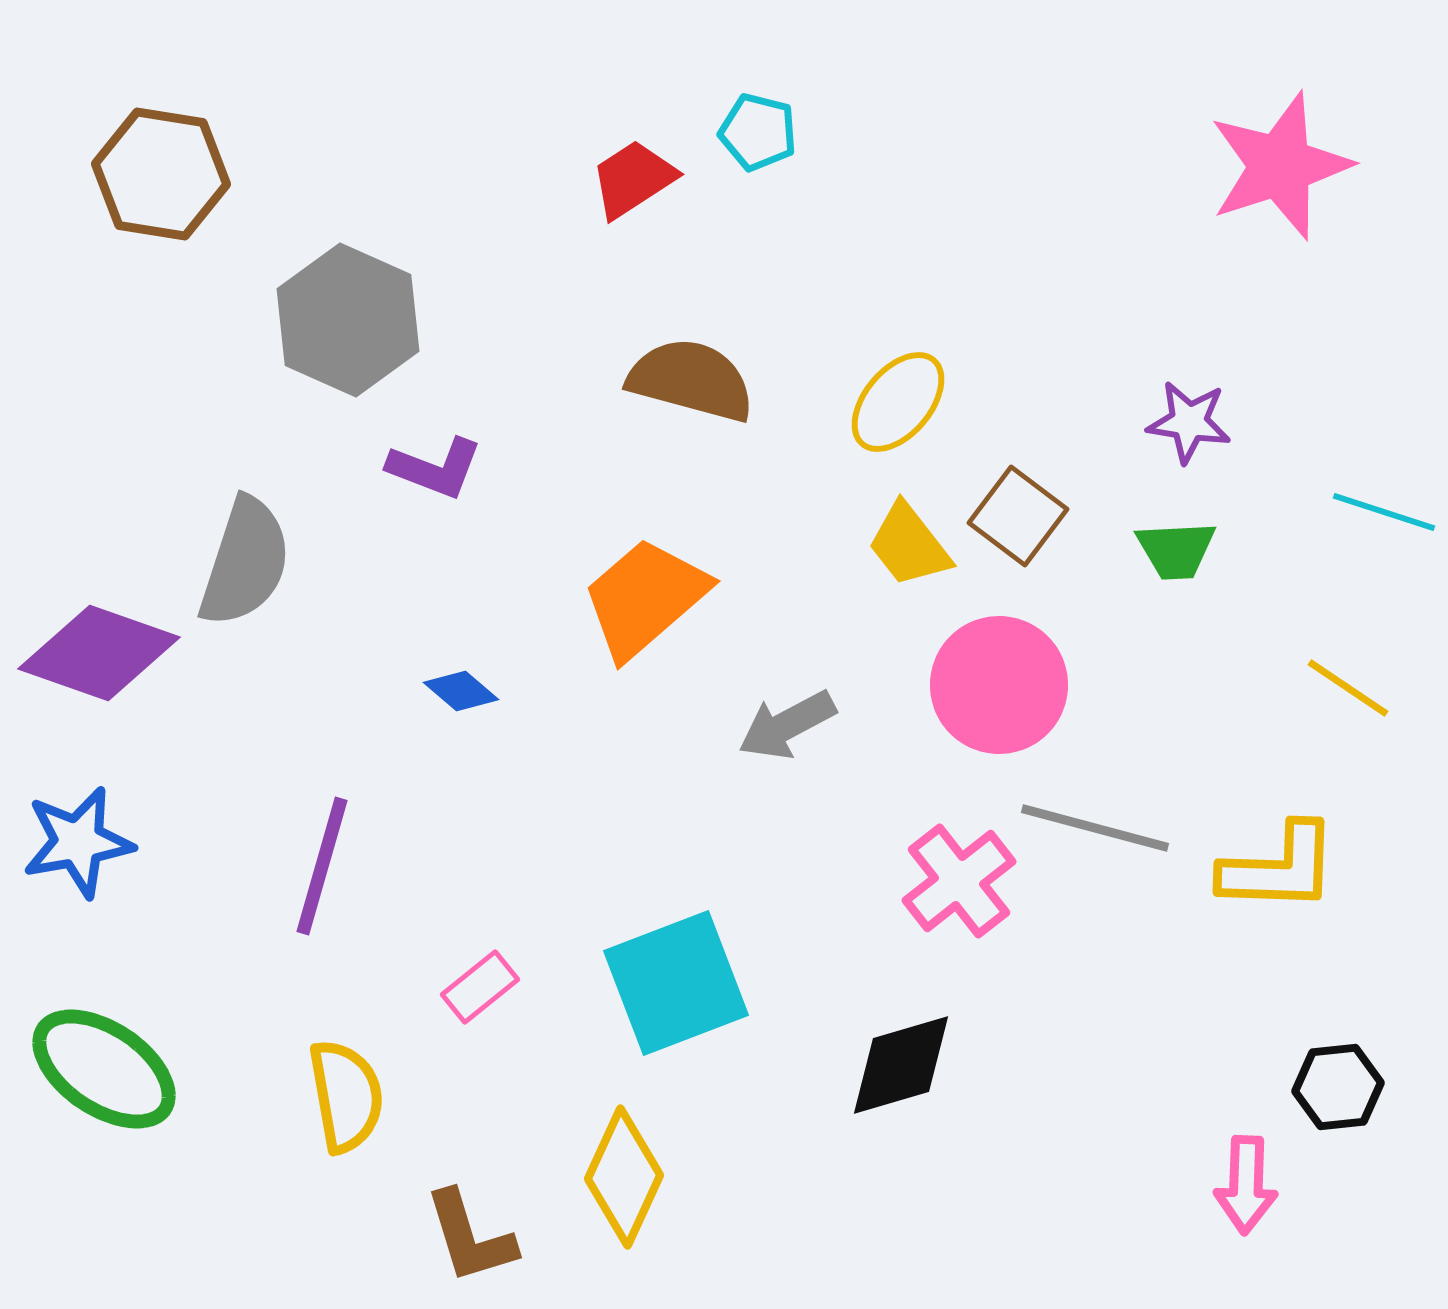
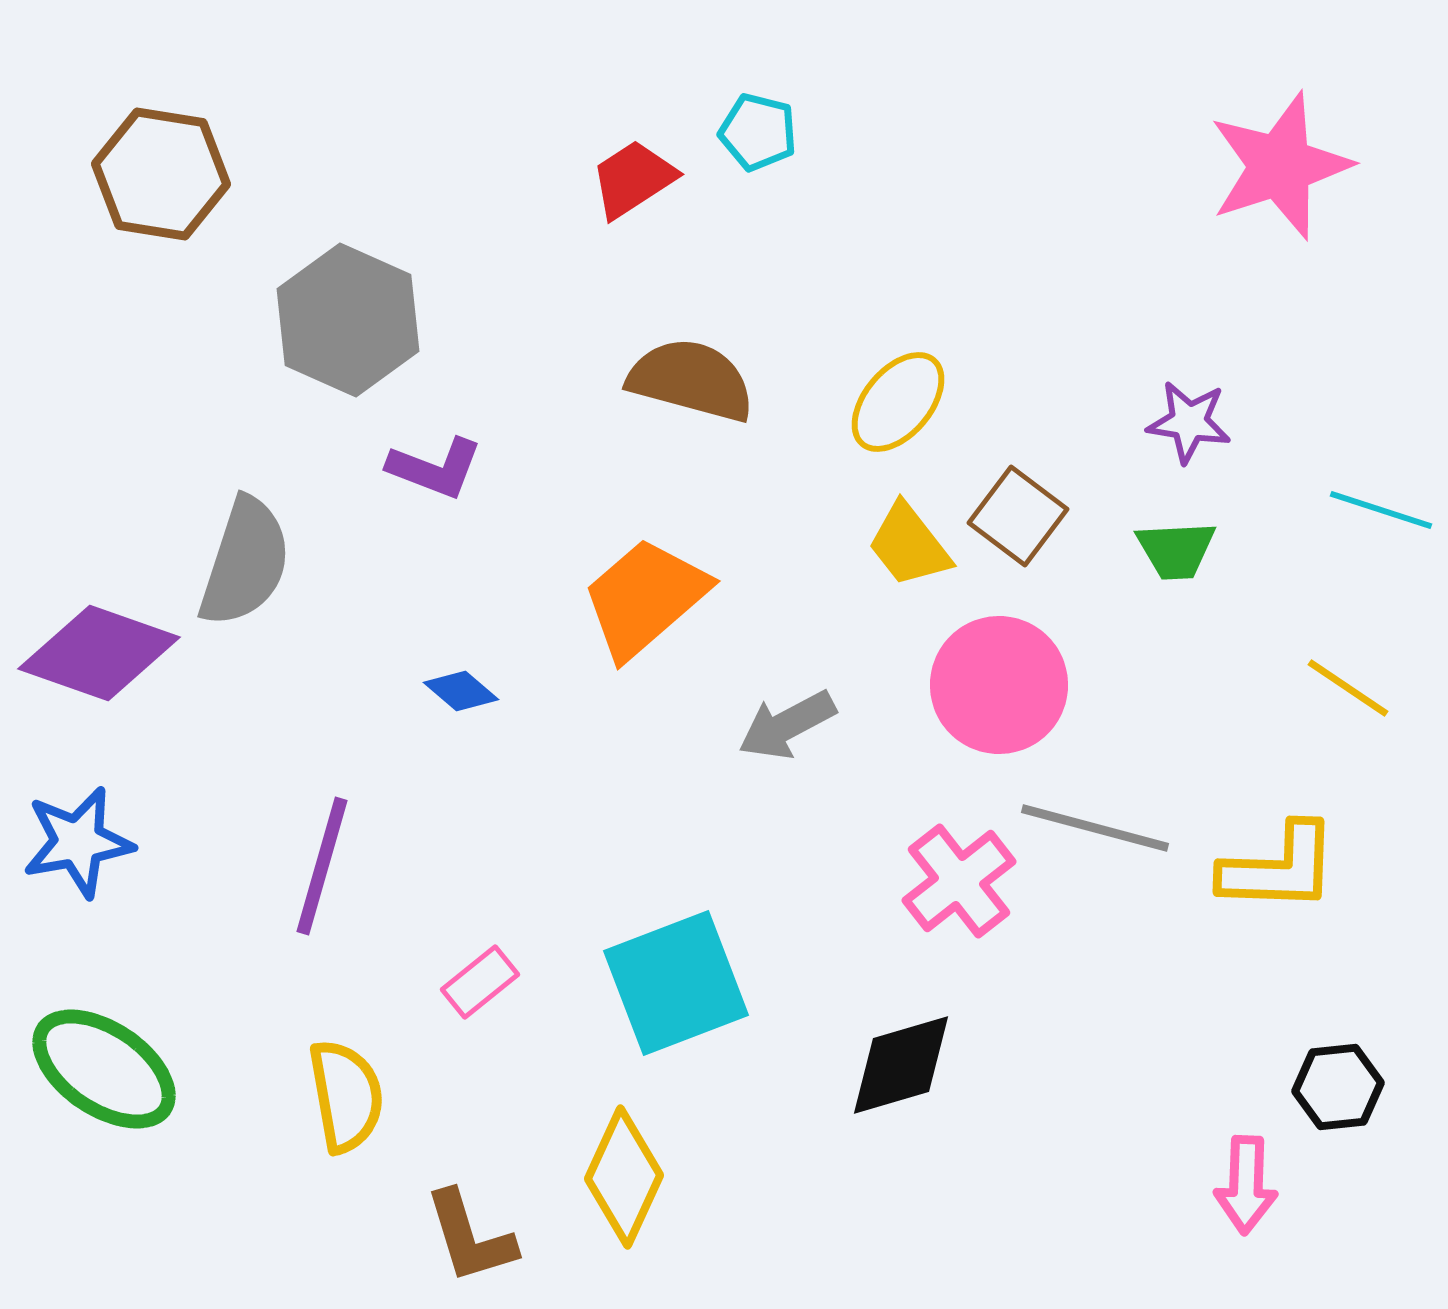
cyan line: moved 3 px left, 2 px up
pink rectangle: moved 5 px up
